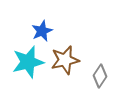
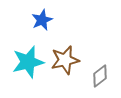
blue star: moved 11 px up
gray diamond: rotated 20 degrees clockwise
